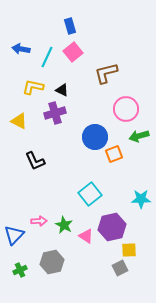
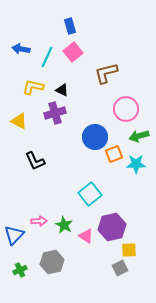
cyan star: moved 5 px left, 35 px up
